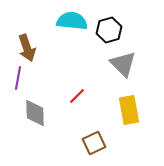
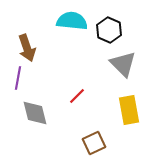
black hexagon: rotated 20 degrees counterclockwise
gray diamond: rotated 12 degrees counterclockwise
